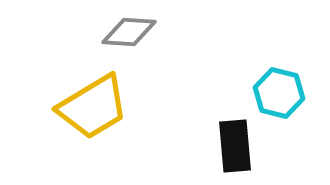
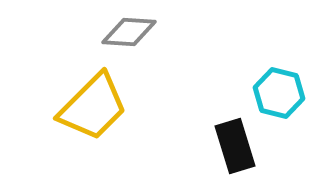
yellow trapezoid: rotated 14 degrees counterclockwise
black rectangle: rotated 12 degrees counterclockwise
